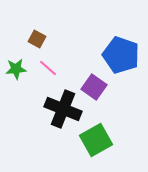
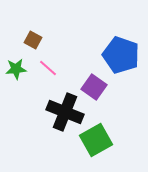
brown square: moved 4 px left, 1 px down
black cross: moved 2 px right, 3 px down
